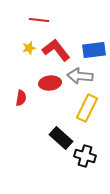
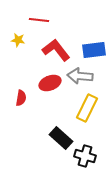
yellow star: moved 11 px left, 8 px up; rotated 24 degrees clockwise
red ellipse: rotated 15 degrees counterclockwise
